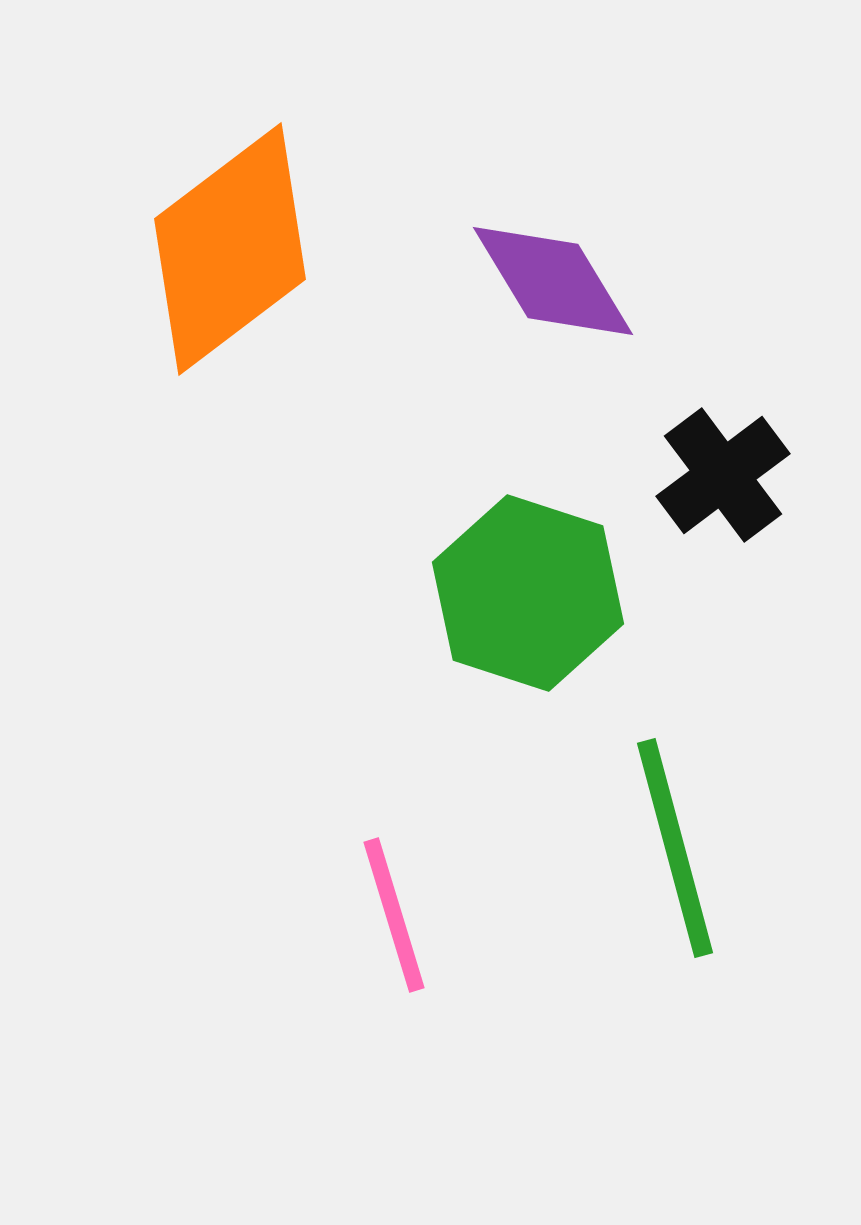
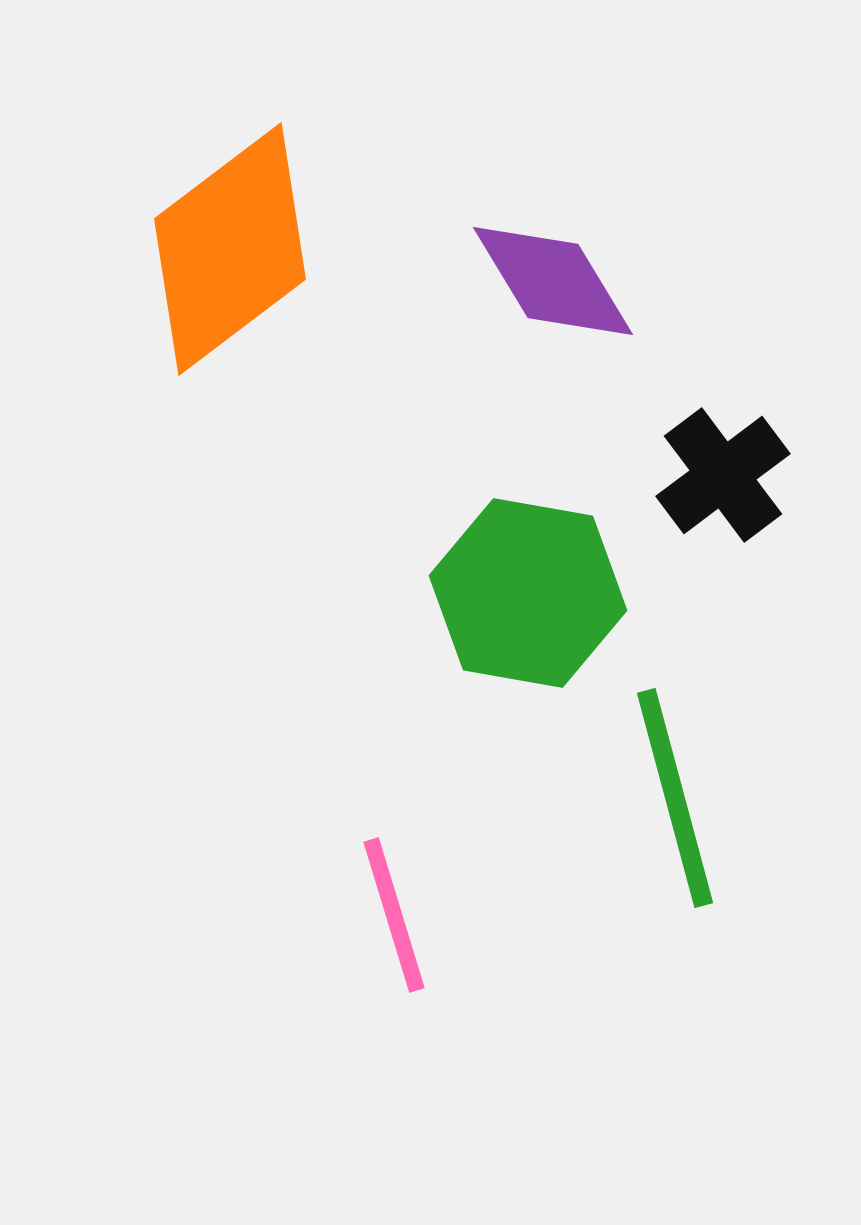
green hexagon: rotated 8 degrees counterclockwise
green line: moved 50 px up
